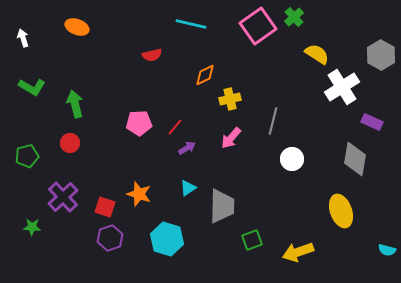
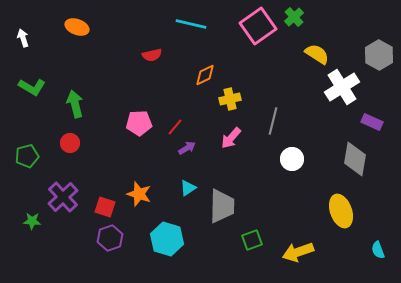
gray hexagon: moved 2 px left
green star: moved 6 px up
cyan semicircle: moved 9 px left; rotated 54 degrees clockwise
